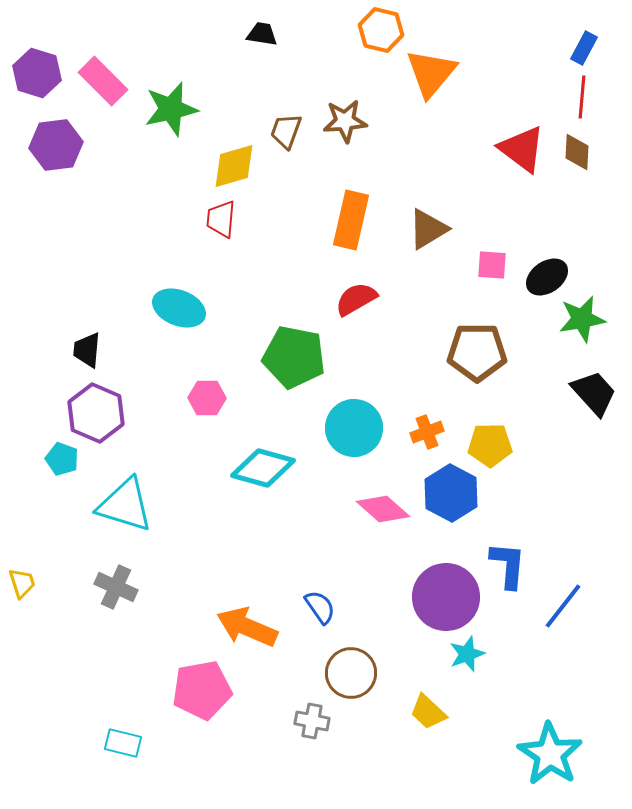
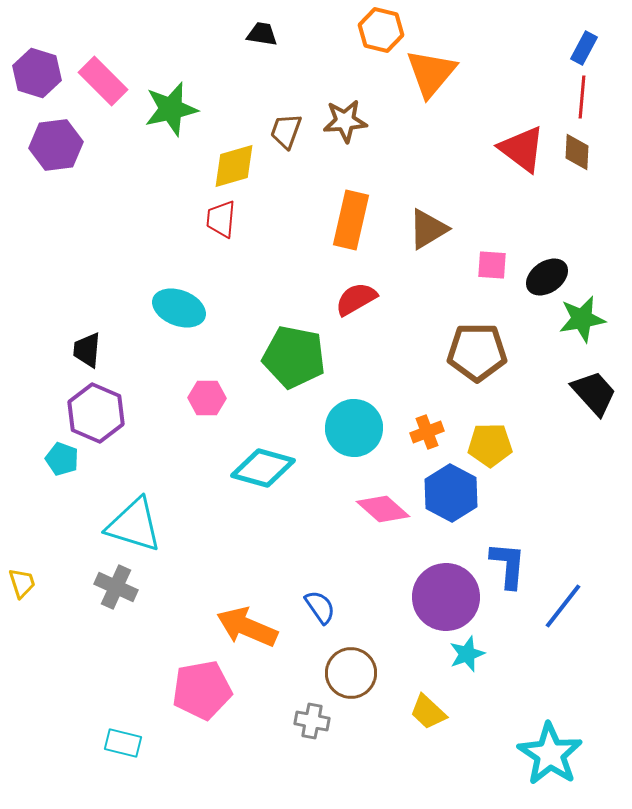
cyan triangle at (125, 505): moved 9 px right, 20 px down
